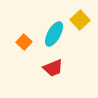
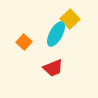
yellow square: moved 10 px left, 1 px up
cyan ellipse: moved 2 px right
